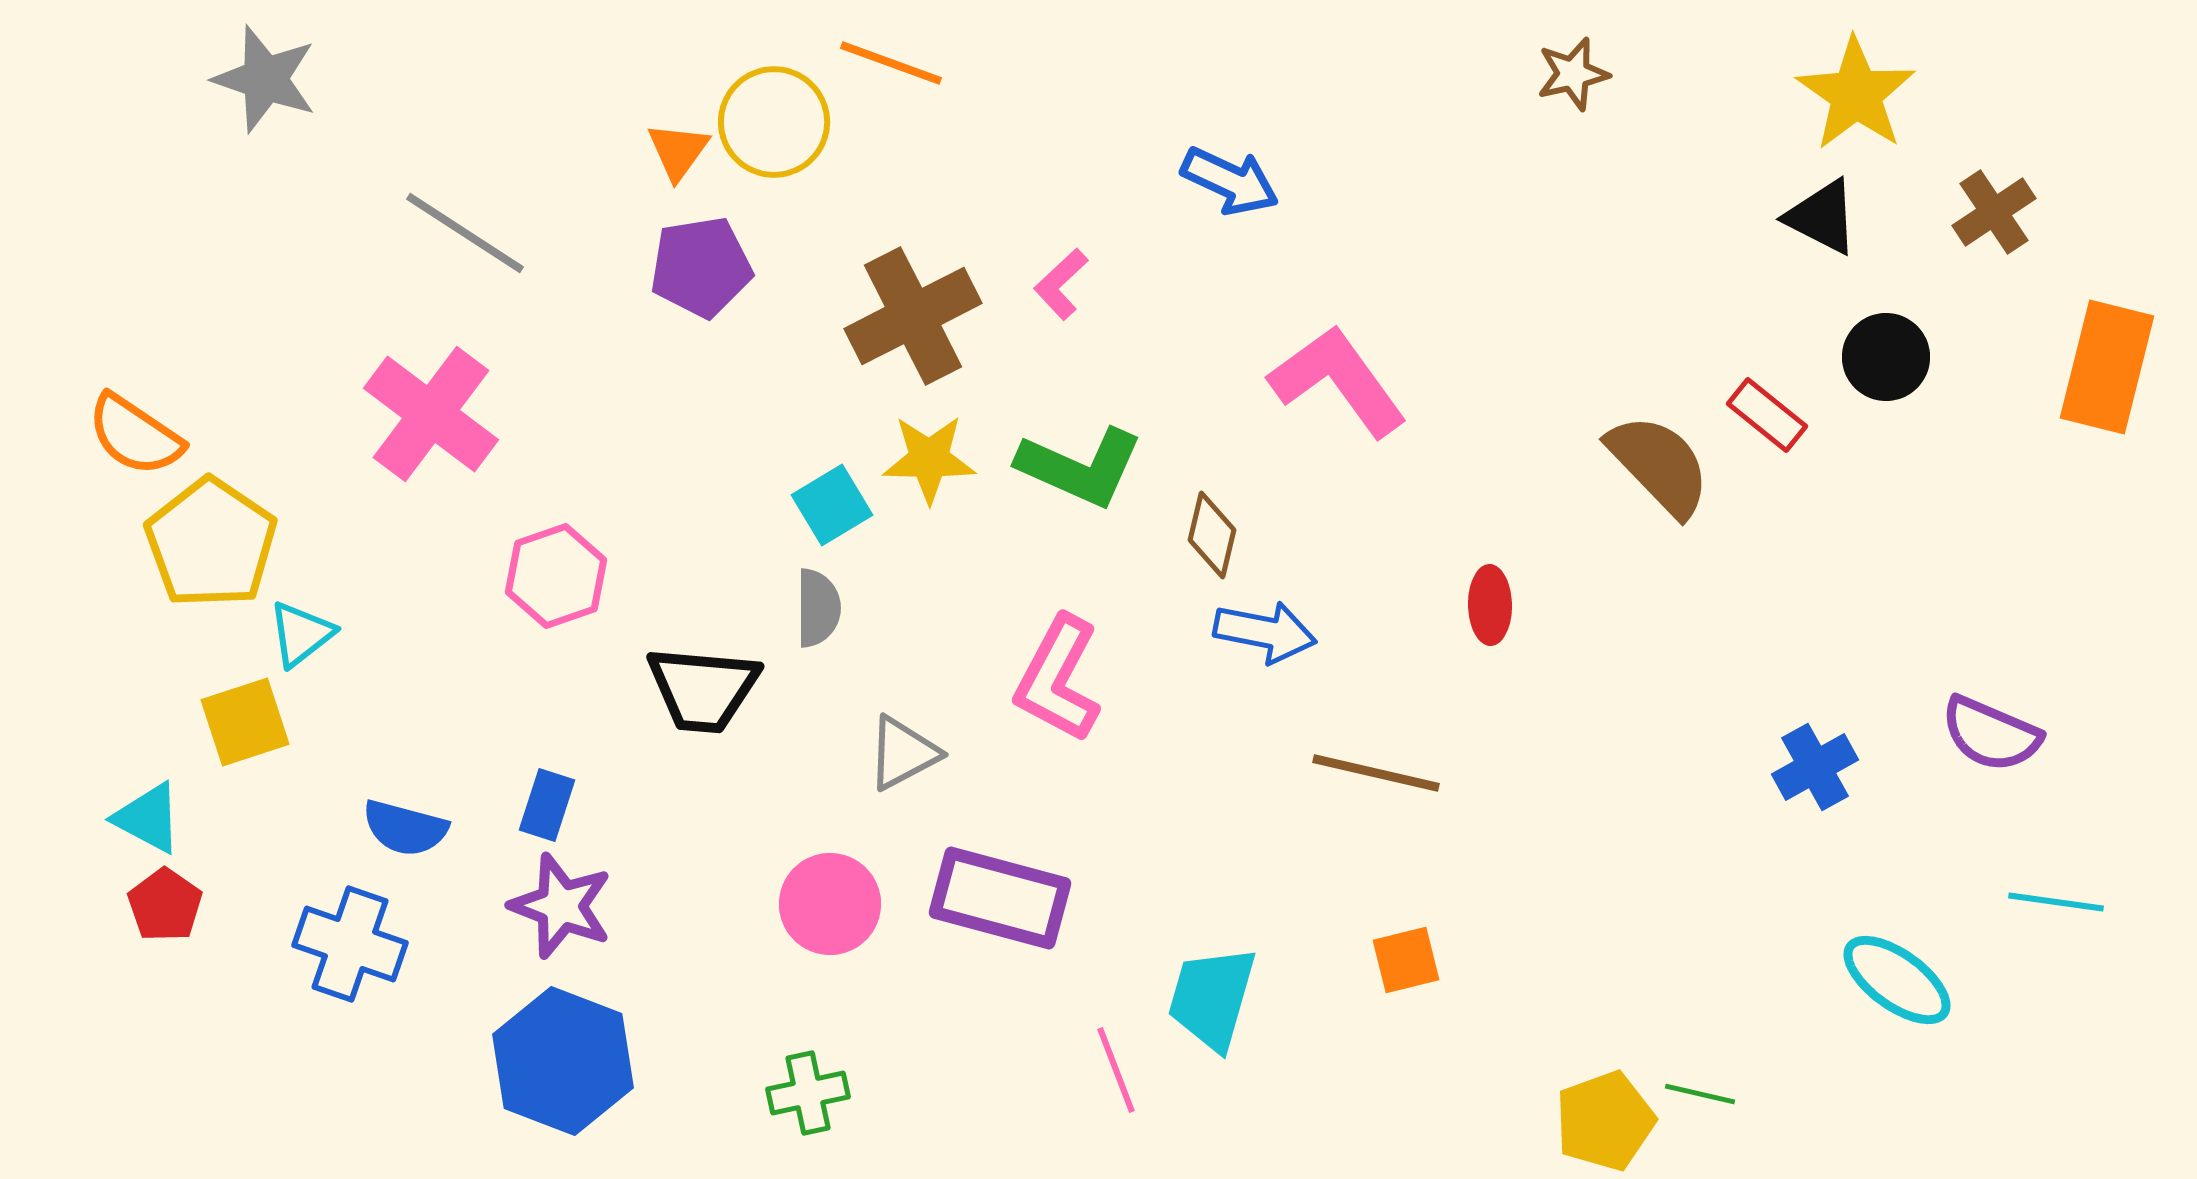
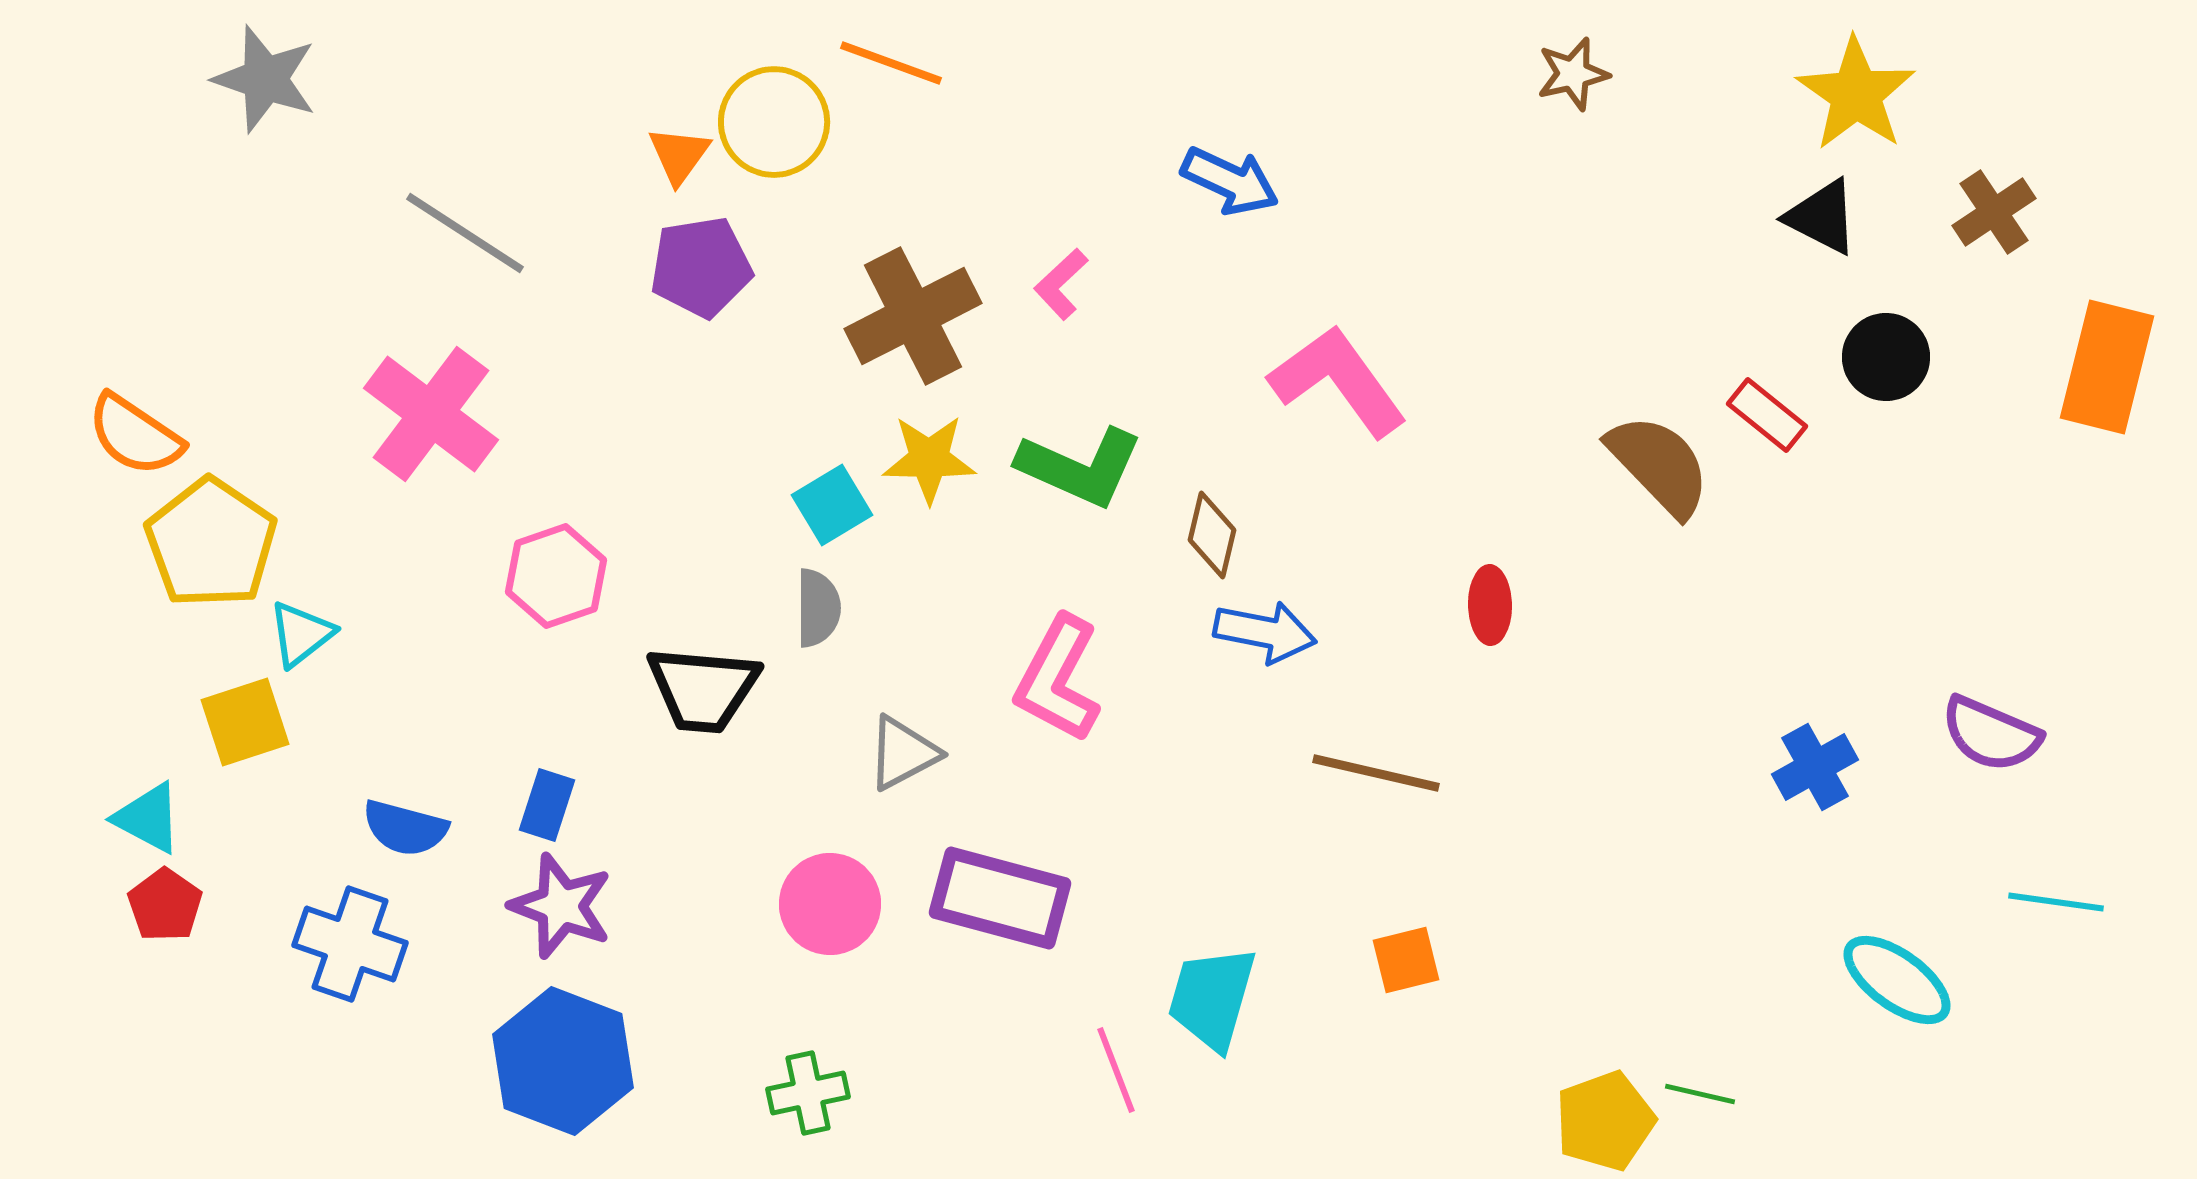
orange triangle at (678, 151): moved 1 px right, 4 px down
